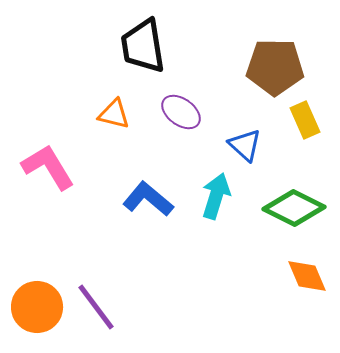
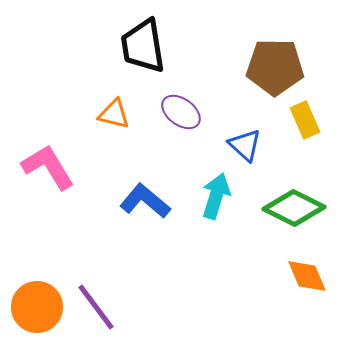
blue L-shape: moved 3 px left, 2 px down
